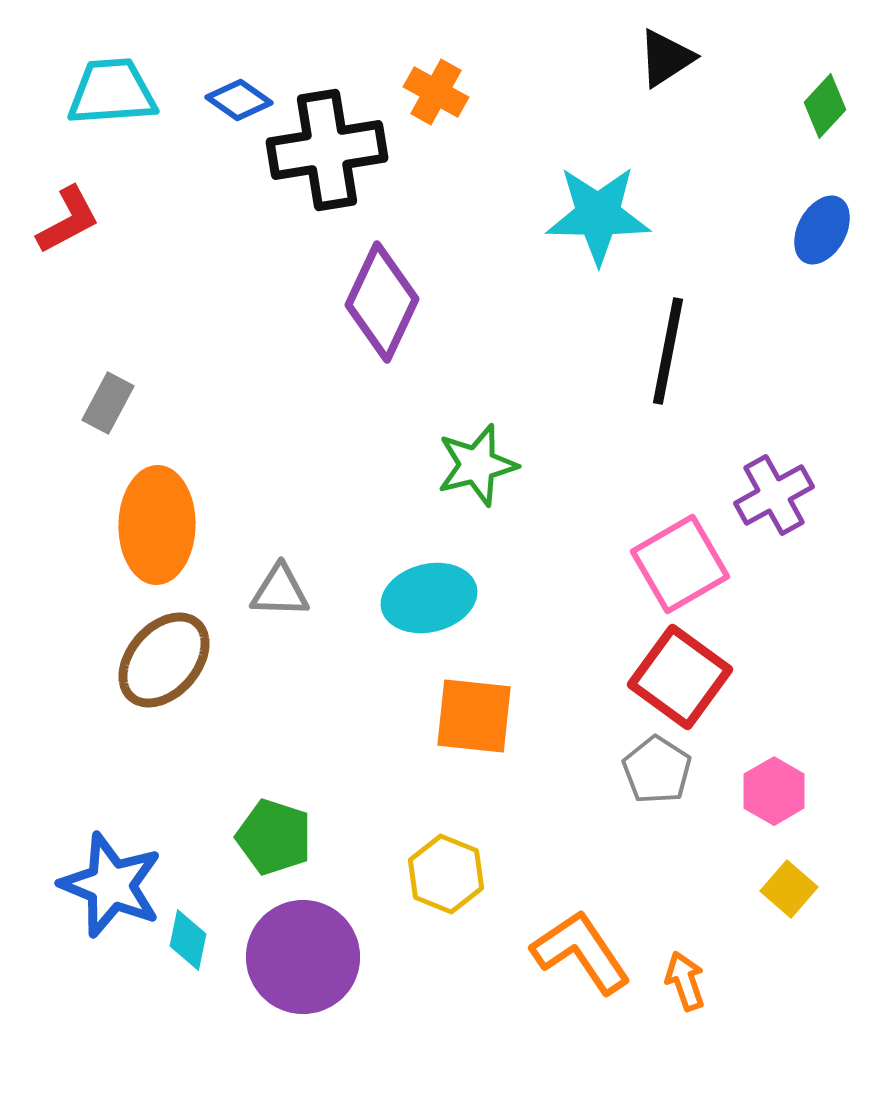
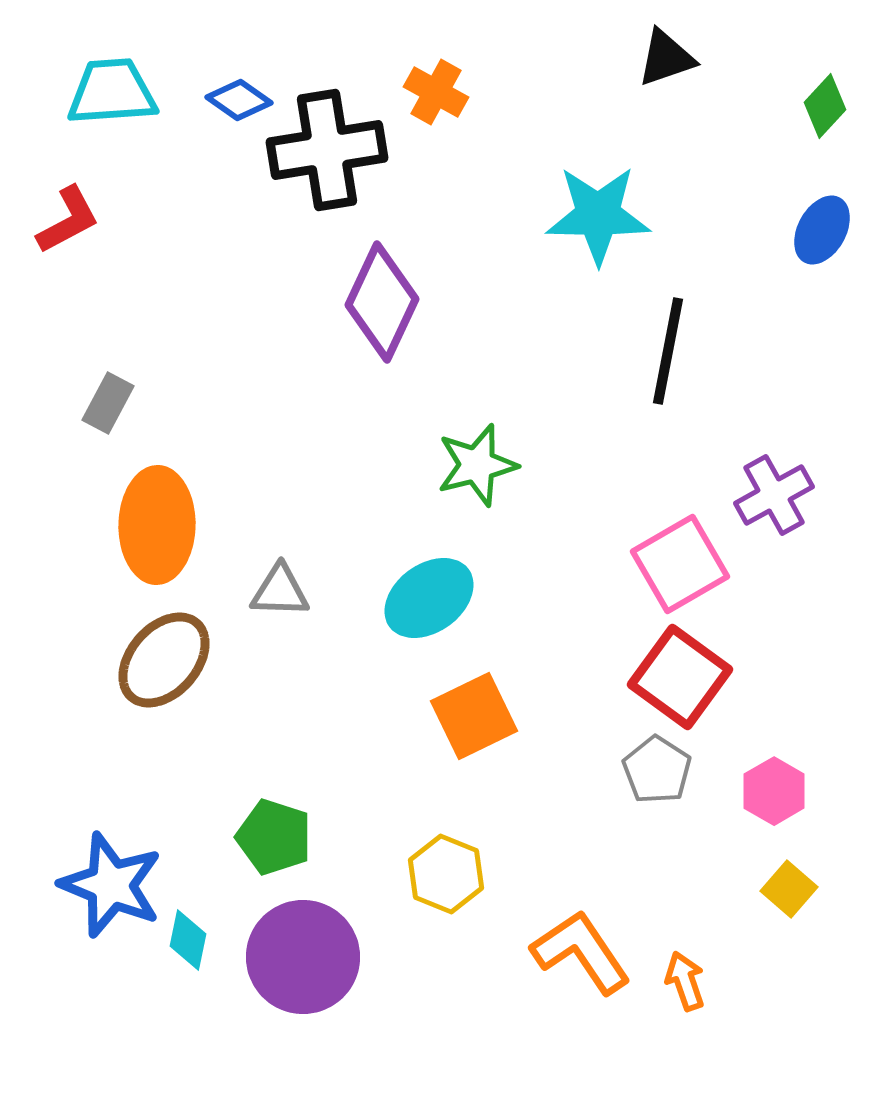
black triangle: rotated 14 degrees clockwise
cyan ellipse: rotated 22 degrees counterclockwise
orange square: rotated 32 degrees counterclockwise
